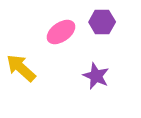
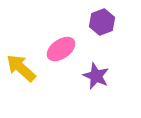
purple hexagon: rotated 20 degrees counterclockwise
pink ellipse: moved 17 px down
